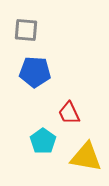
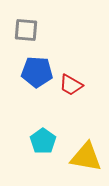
blue pentagon: moved 2 px right
red trapezoid: moved 2 px right, 28 px up; rotated 35 degrees counterclockwise
